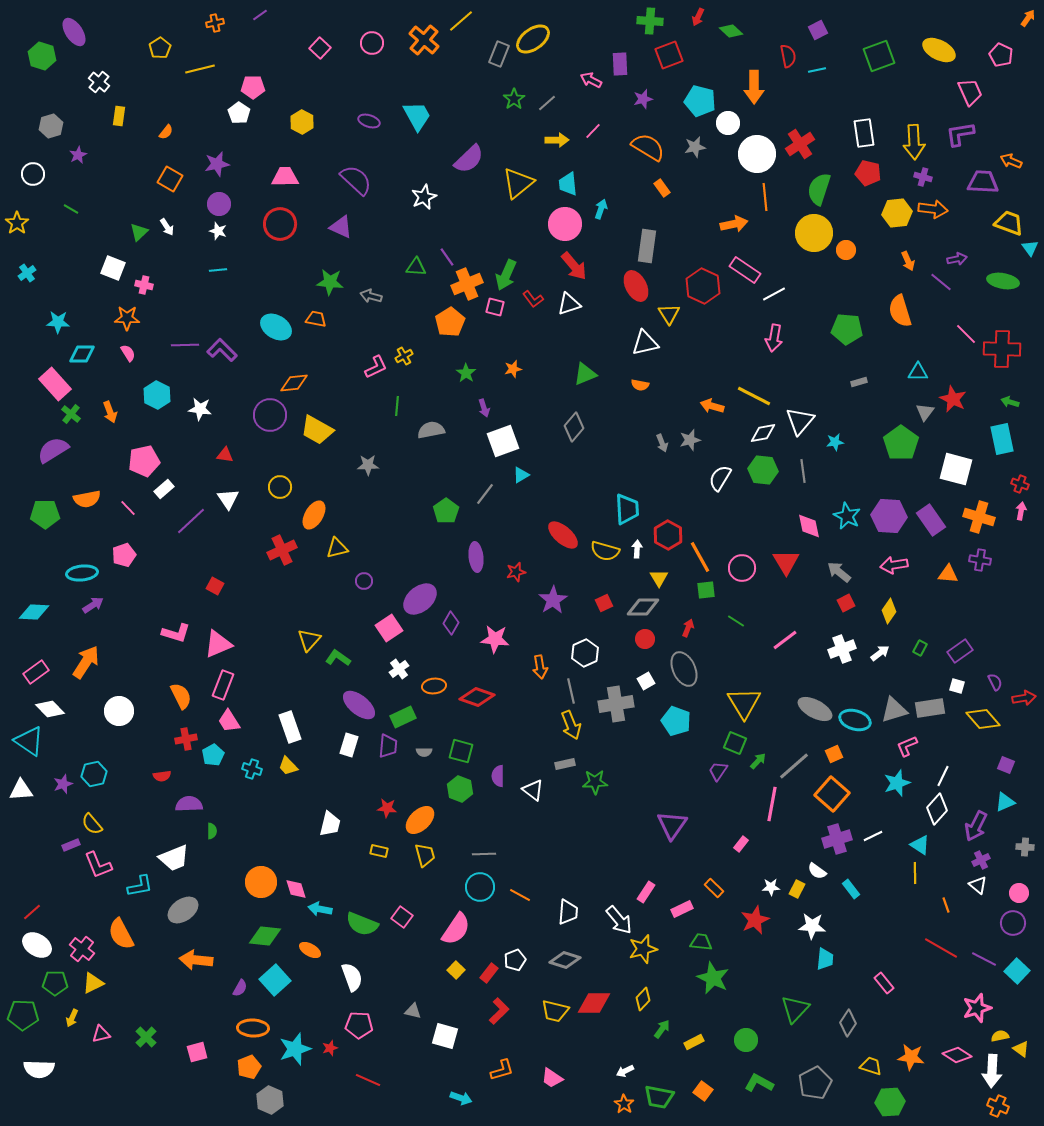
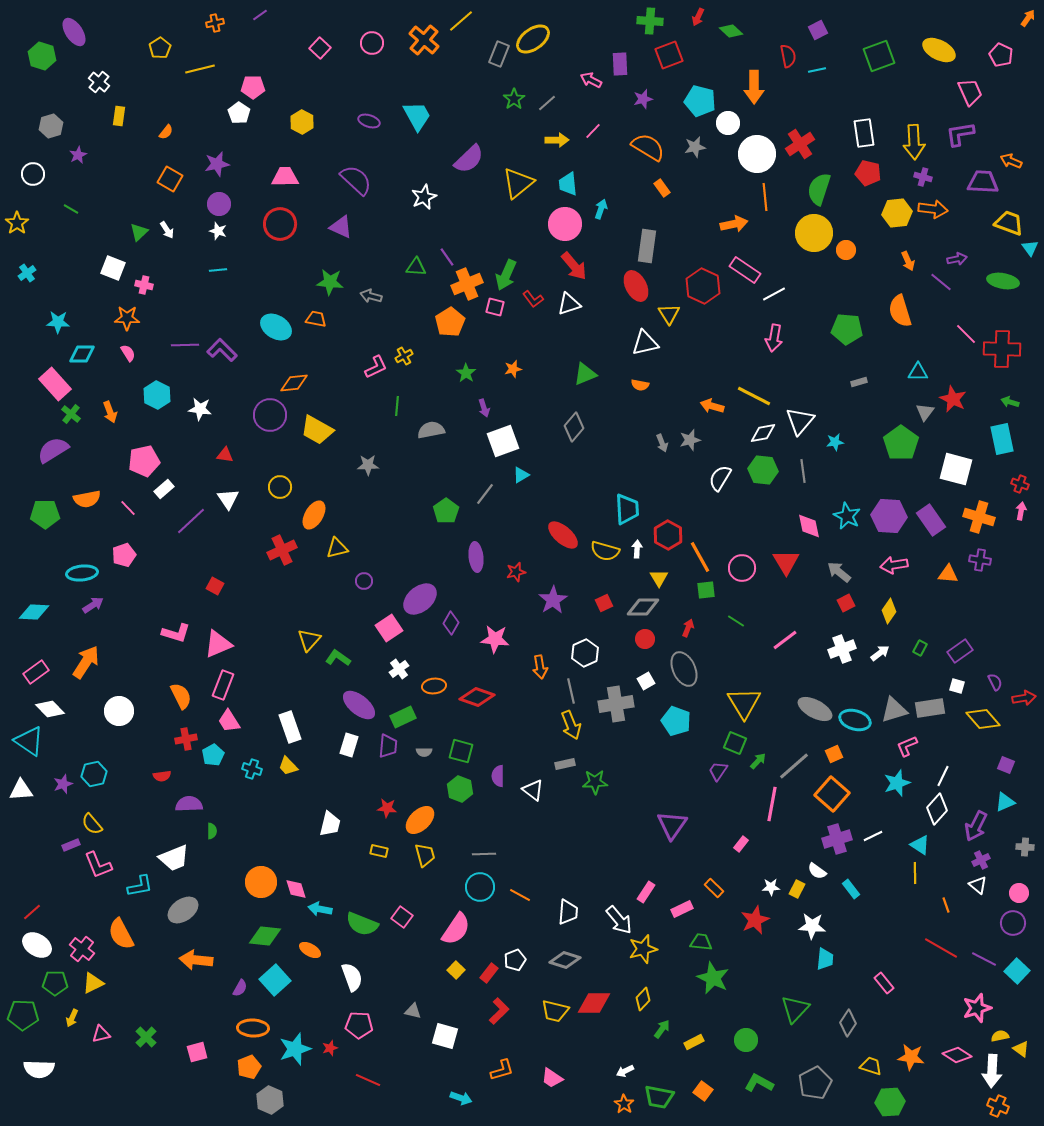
white arrow at (167, 227): moved 3 px down
